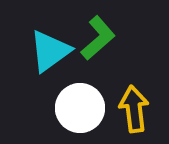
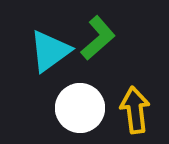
yellow arrow: moved 1 px right, 1 px down
